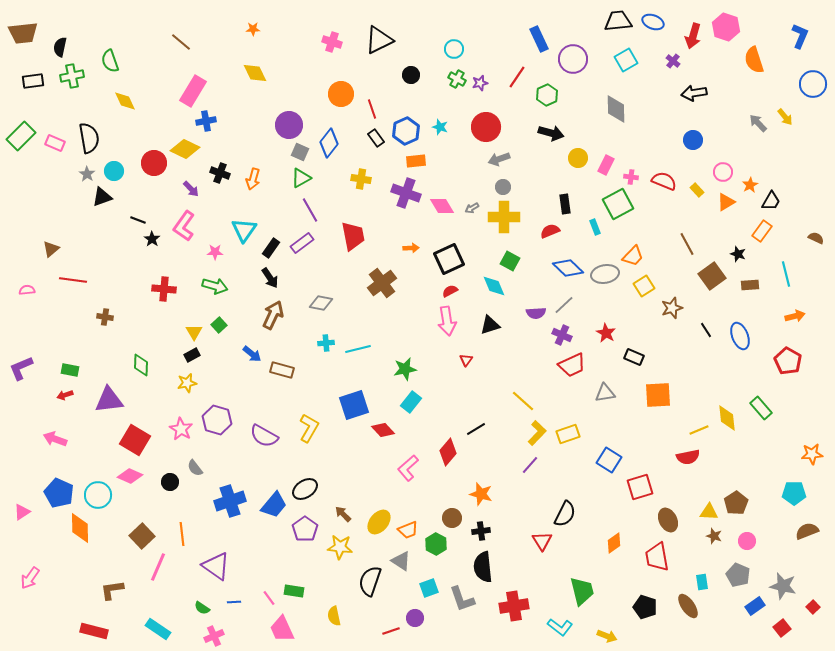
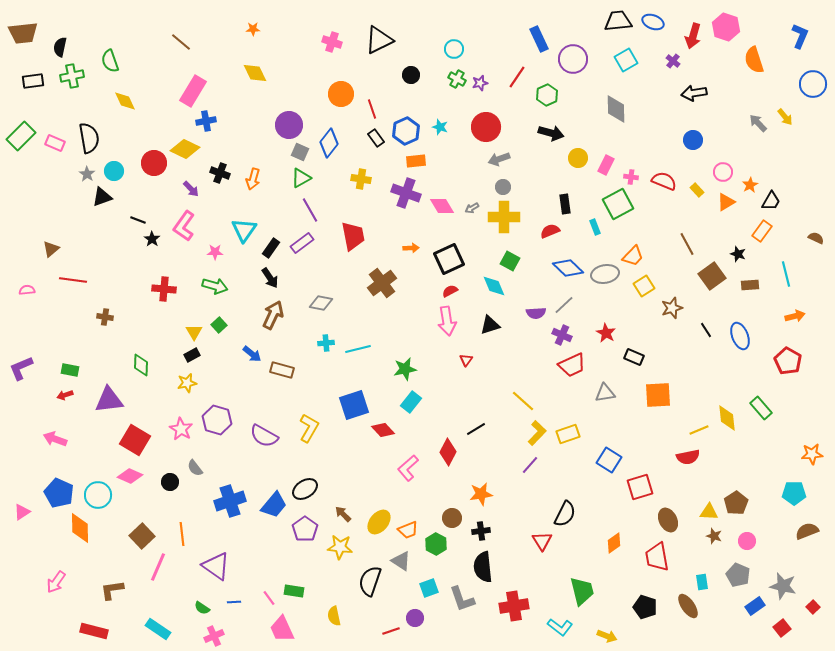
red diamond at (448, 452): rotated 12 degrees counterclockwise
orange star at (481, 494): rotated 25 degrees counterclockwise
pink arrow at (30, 578): moved 26 px right, 4 px down
